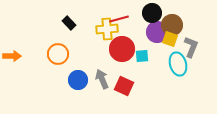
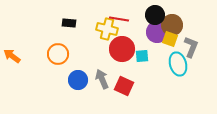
black circle: moved 3 px right, 2 px down
red line: rotated 24 degrees clockwise
black rectangle: rotated 40 degrees counterclockwise
yellow cross: rotated 20 degrees clockwise
orange arrow: rotated 144 degrees counterclockwise
